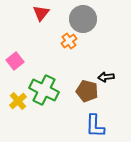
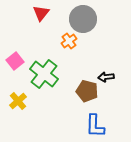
green cross: moved 16 px up; rotated 12 degrees clockwise
